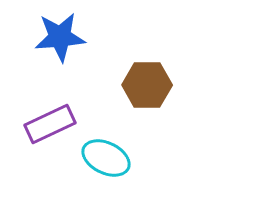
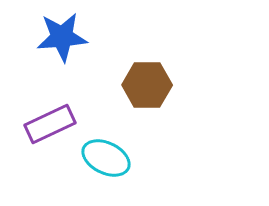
blue star: moved 2 px right
